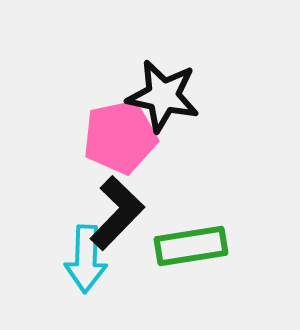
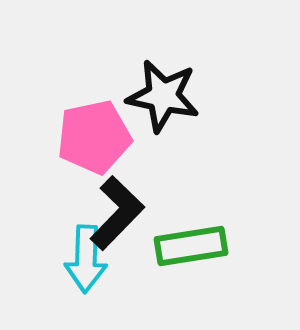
pink pentagon: moved 26 px left
